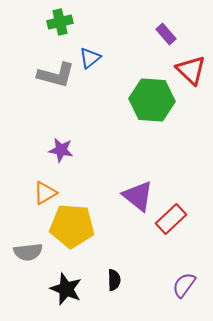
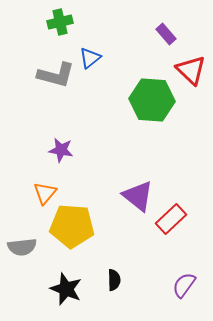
orange triangle: rotated 20 degrees counterclockwise
gray semicircle: moved 6 px left, 5 px up
